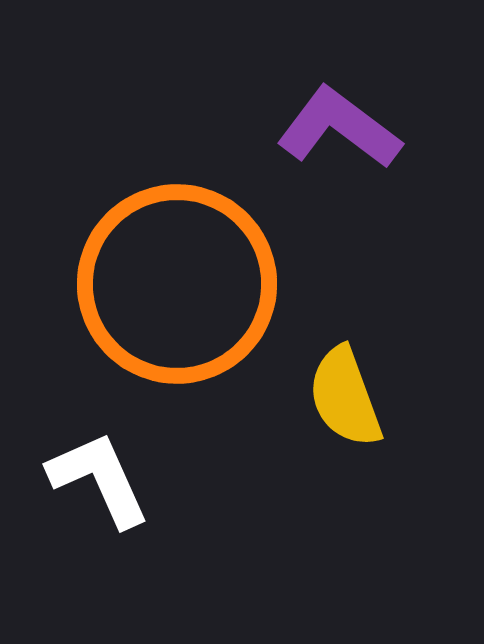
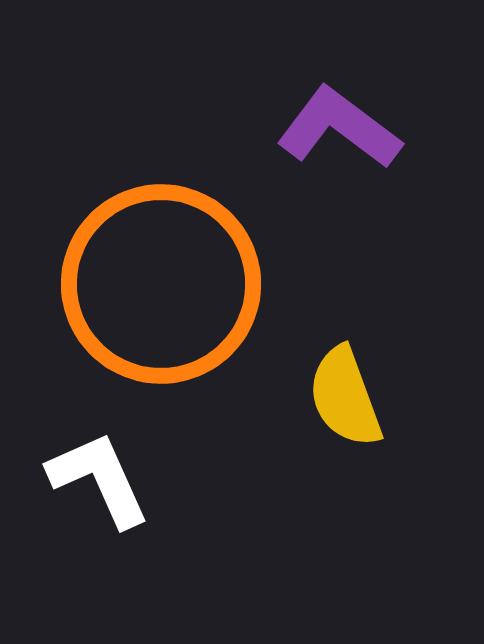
orange circle: moved 16 px left
